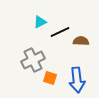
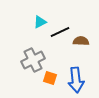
blue arrow: moved 1 px left
